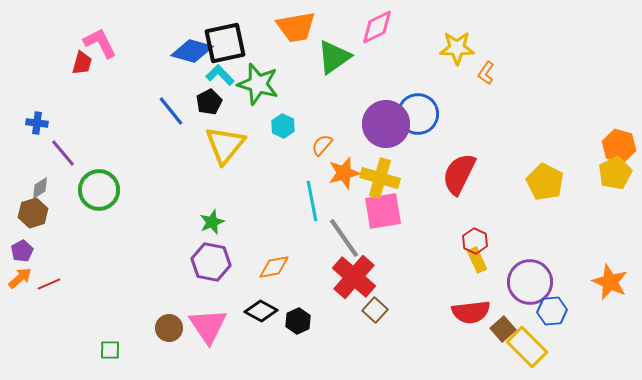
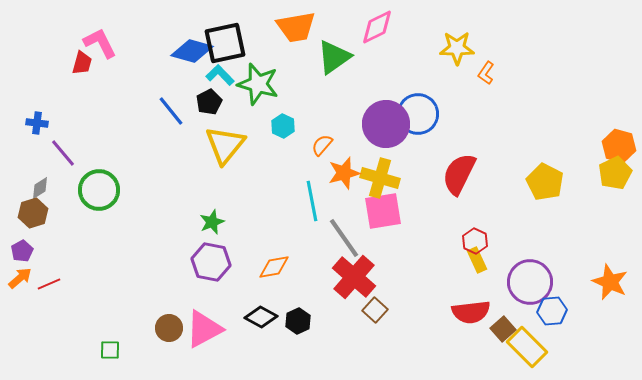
black diamond at (261, 311): moved 6 px down
pink triangle at (208, 326): moved 4 px left, 3 px down; rotated 36 degrees clockwise
